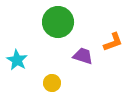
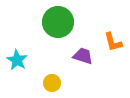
orange L-shape: rotated 95 degrees clockwise
